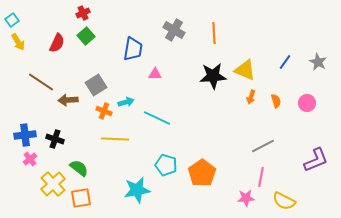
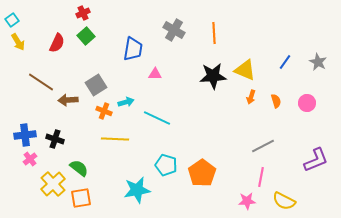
pink star: moved 1 px right, 3 px down
